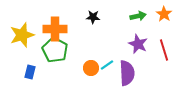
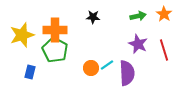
orange cross: moved 1 px down
